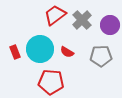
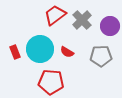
purple circle: moved 1 px down
